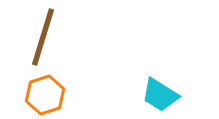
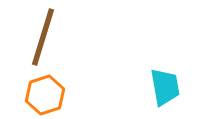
cyan trapezoid: moved 5 px right, 8 px up; rotated 132 degrees counterclockwise
